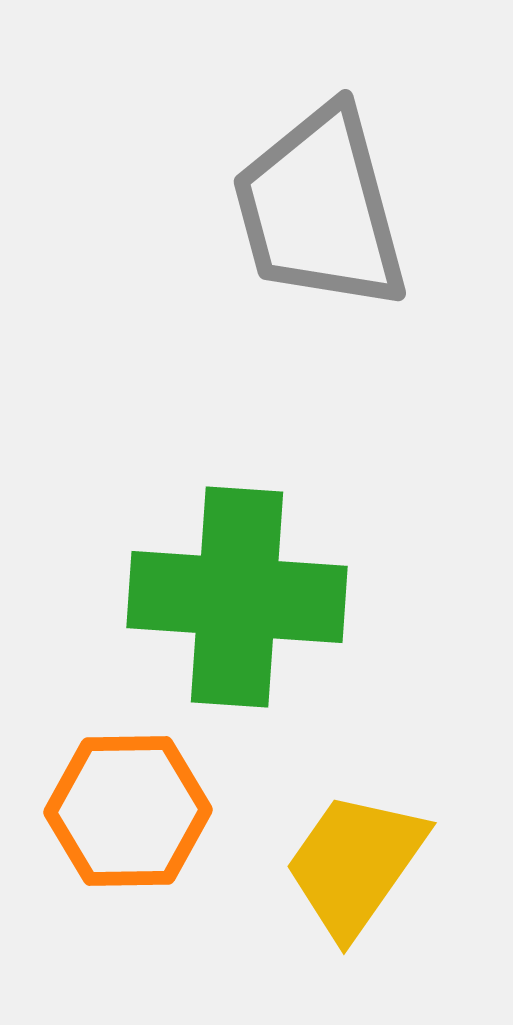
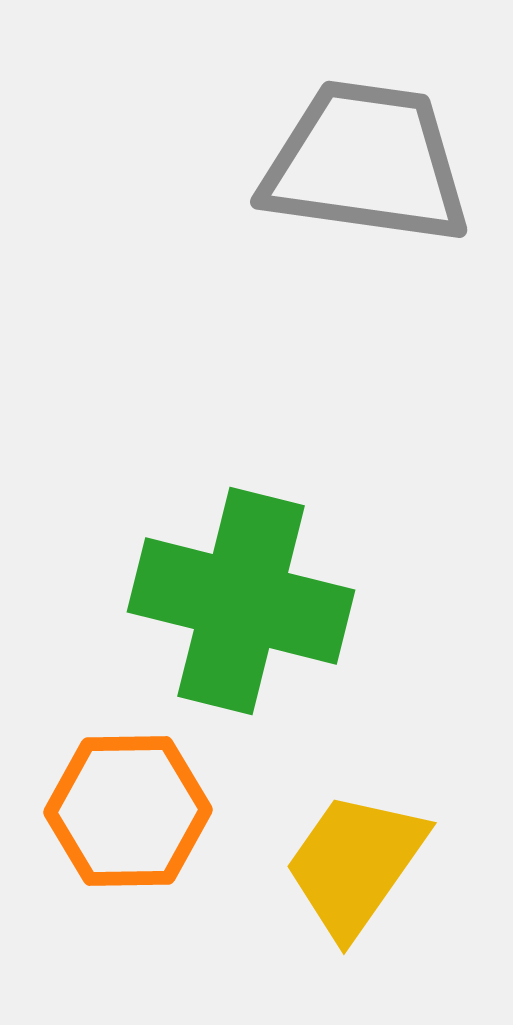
gray trapezoid: moved 46 px right, 46 px up; rotated 113 degrees clockwise
green cross: moved 4 px right, 4 px down; rotated 10 degrees clockwise
